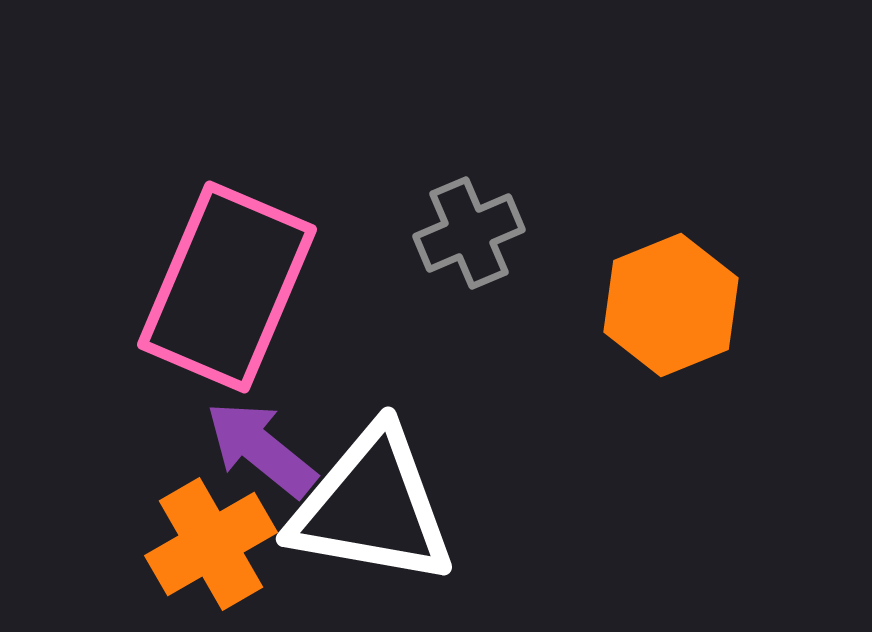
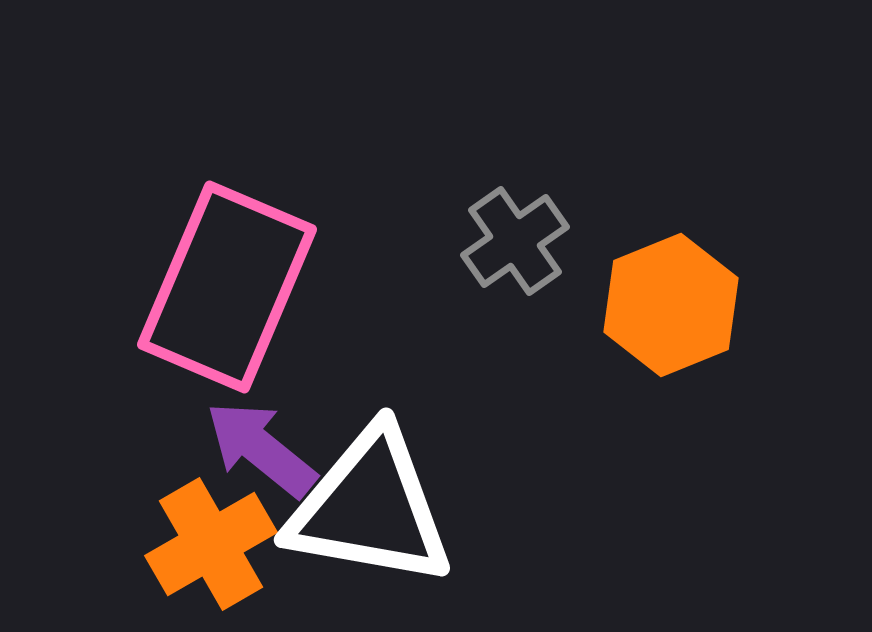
gray cross: moved 46 px right, 8 px down; rotated 12 degrees counterclockwise
white triangle: moved 2 px left, 1 px down
